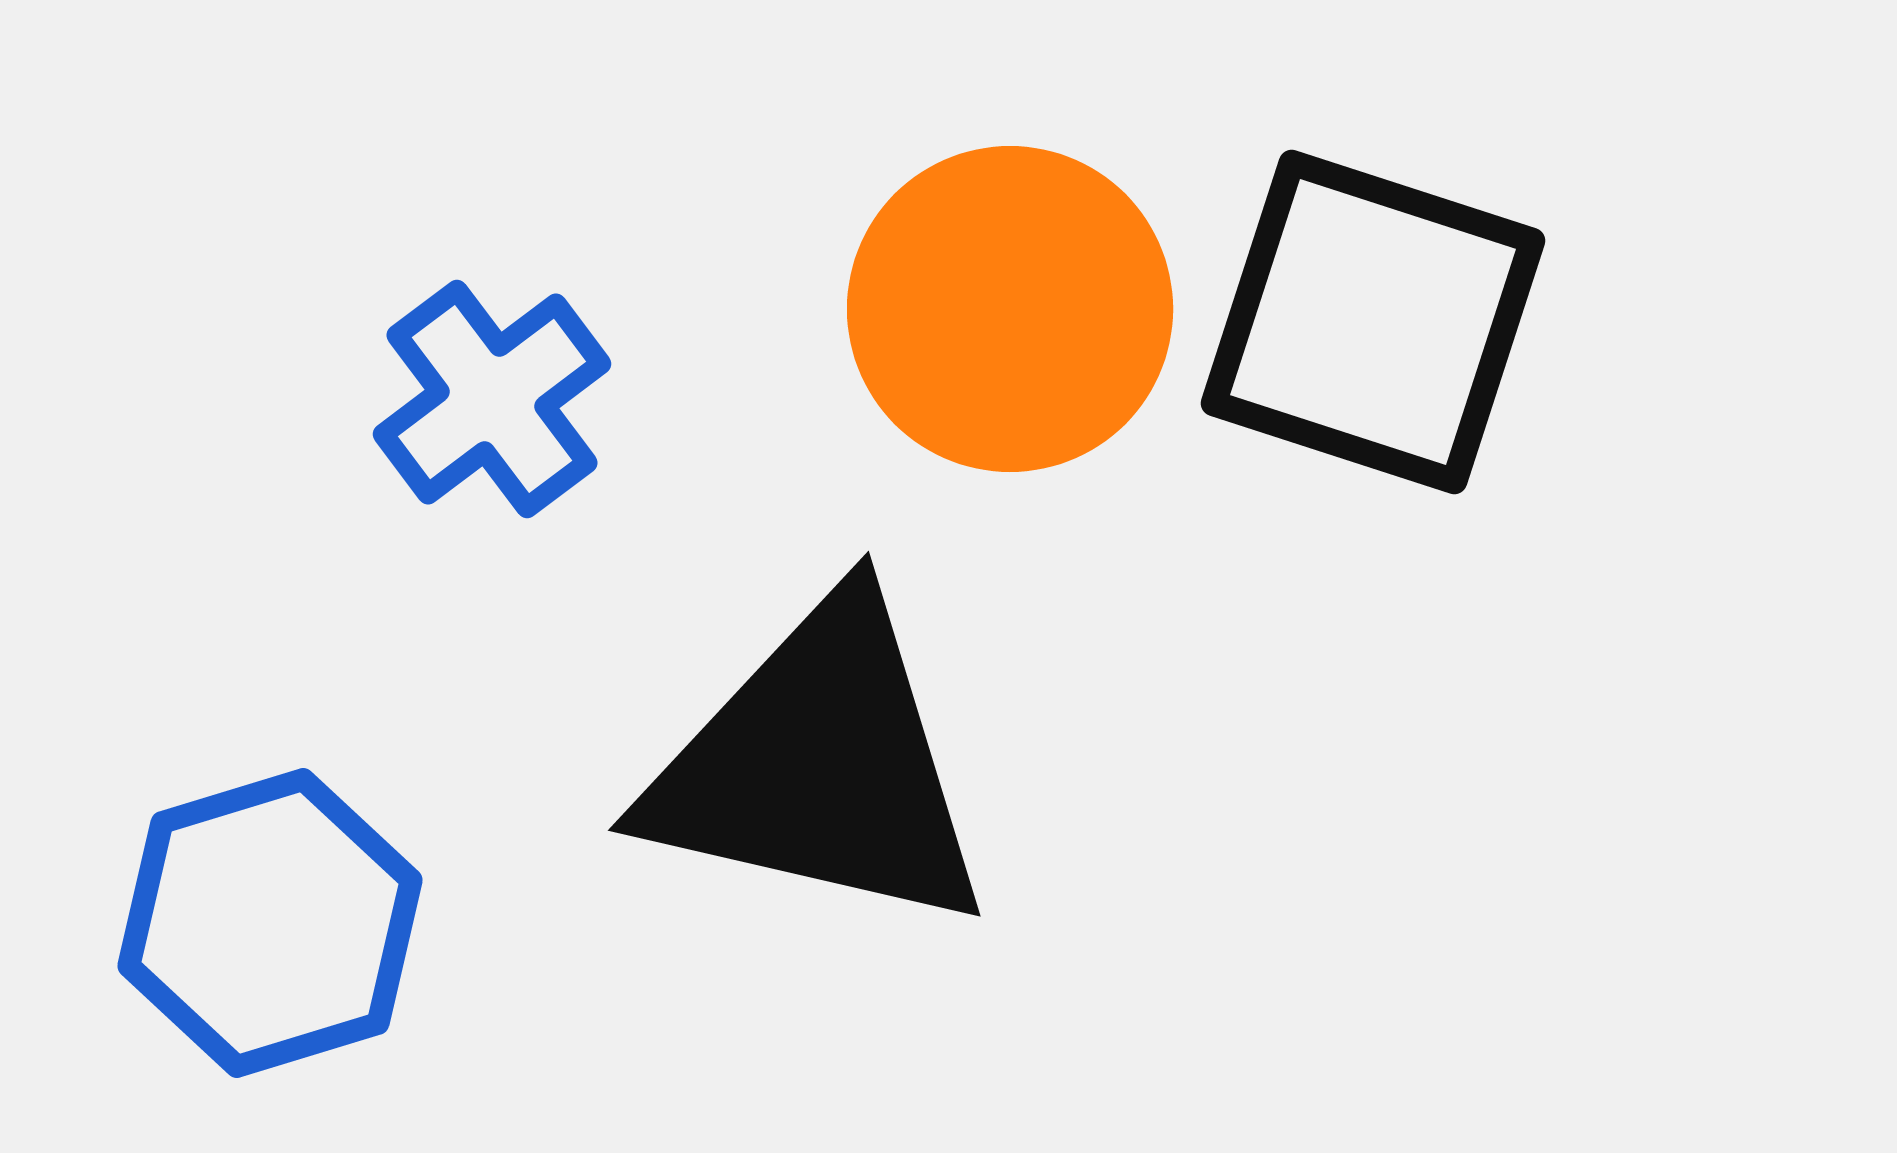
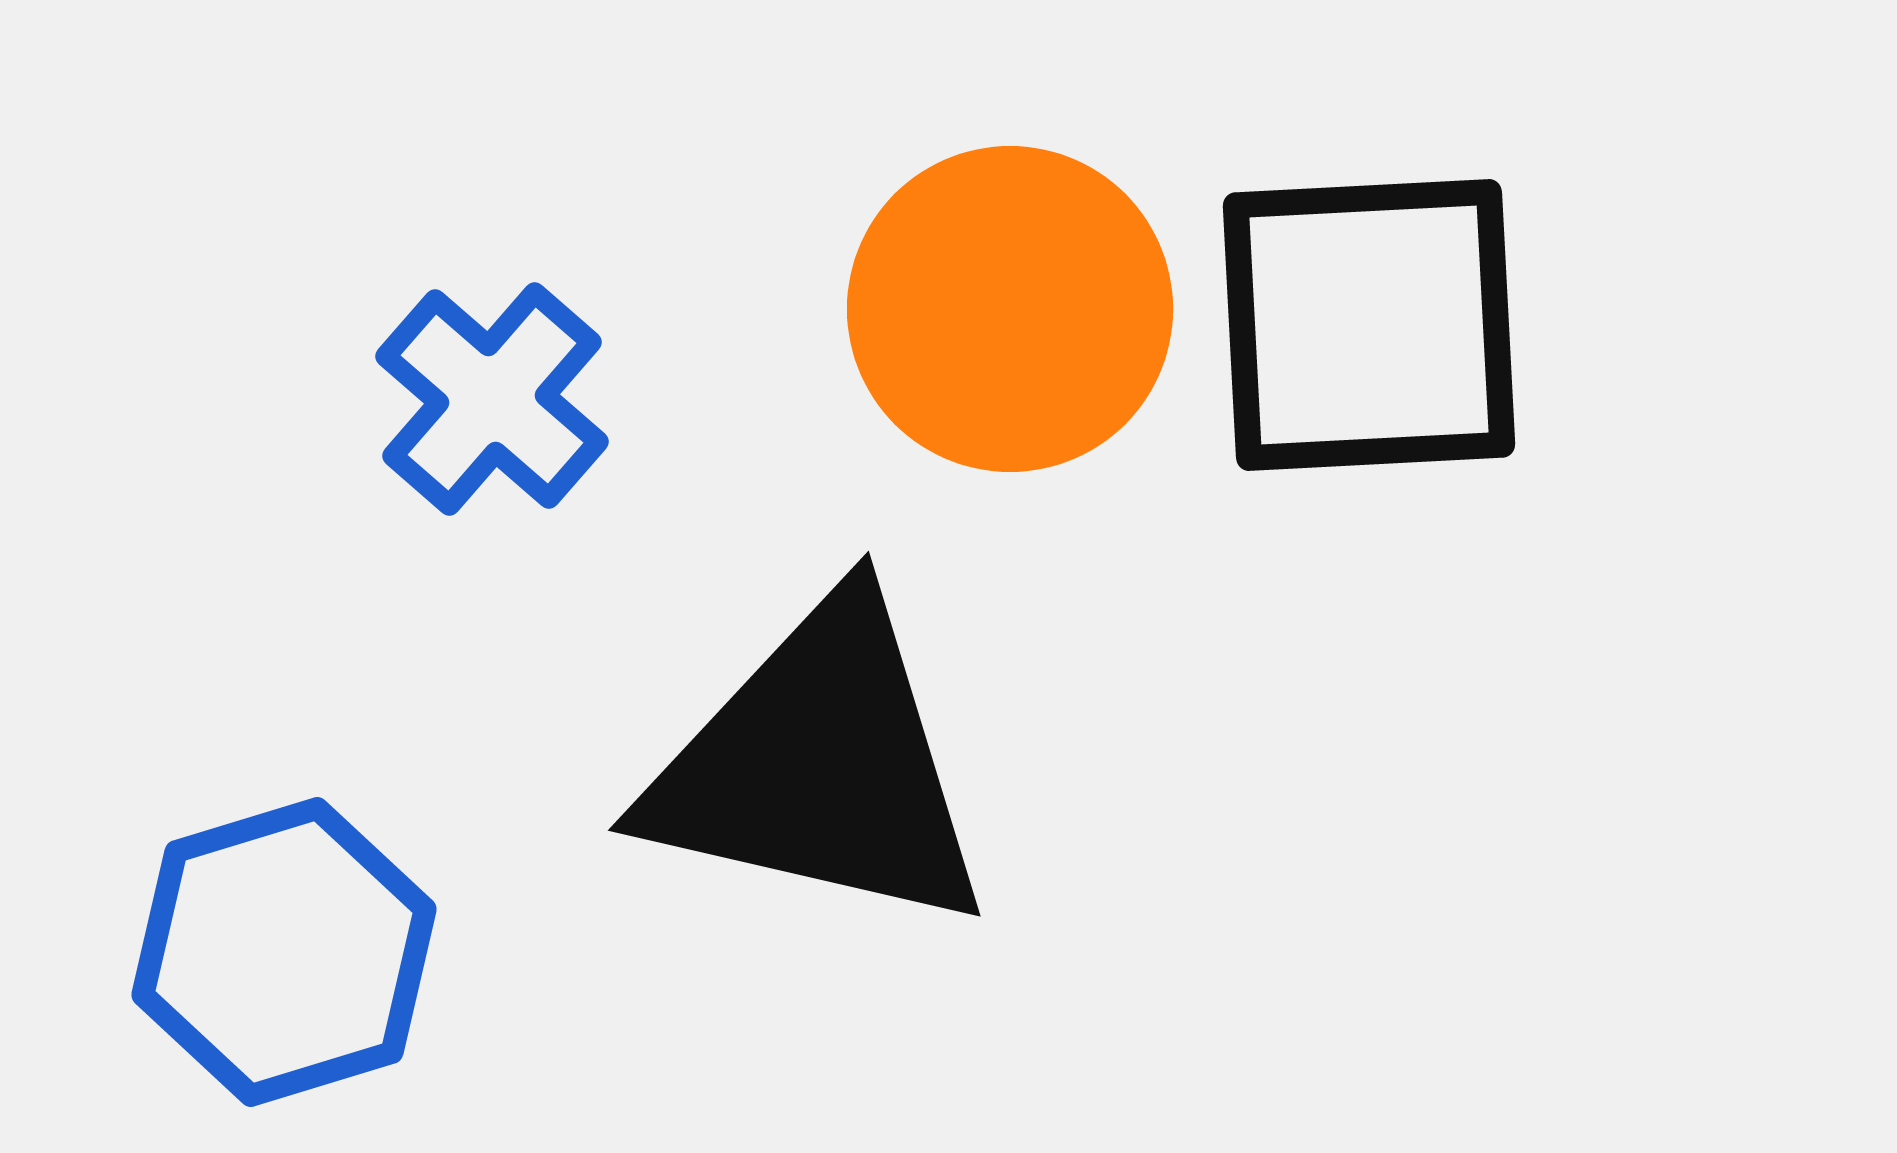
black square: moved 4 px left, 3 px down; rotated 21 degrees counterclockwise
blue cross: rotated 12 degrees counterclockwise
blue hexagon: moved 14 px right, 29 px down
